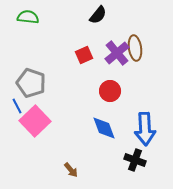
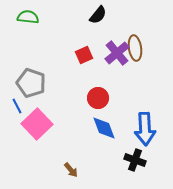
red circle: moved 12 px left, 7 px down
pink square: moved 2 px right, 3 px down
